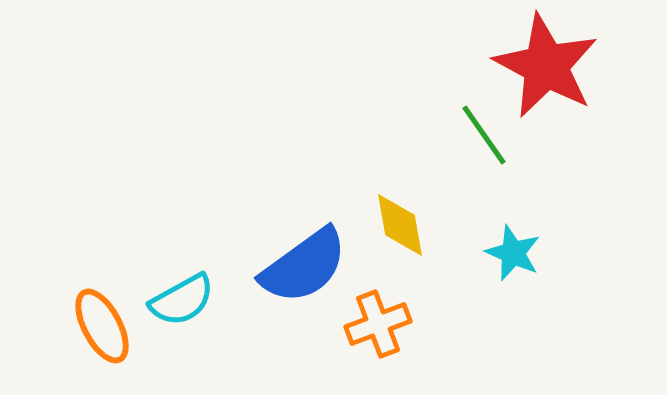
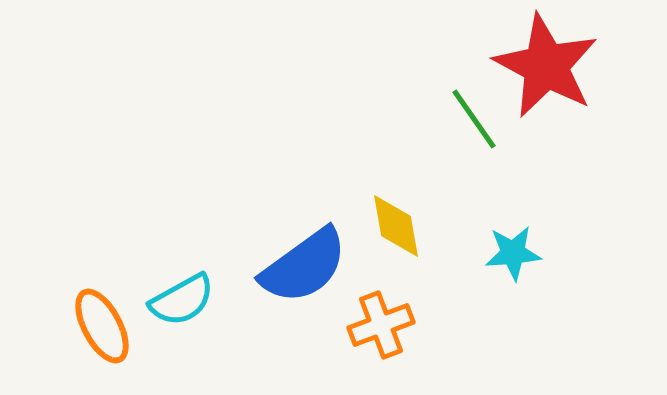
green line: moved 10 px left, 16 px up
yellow diamond: moved 4 px left, 1 px down
cyan star: rotated 28 degrees counterclockwise
orange cross: moved 3 px right, 1 px down
